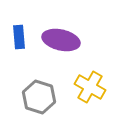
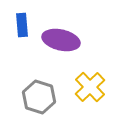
blue rectangle: moved 3 px right, 12 px up
yellow cross: rotated 16 degrees clockwise
